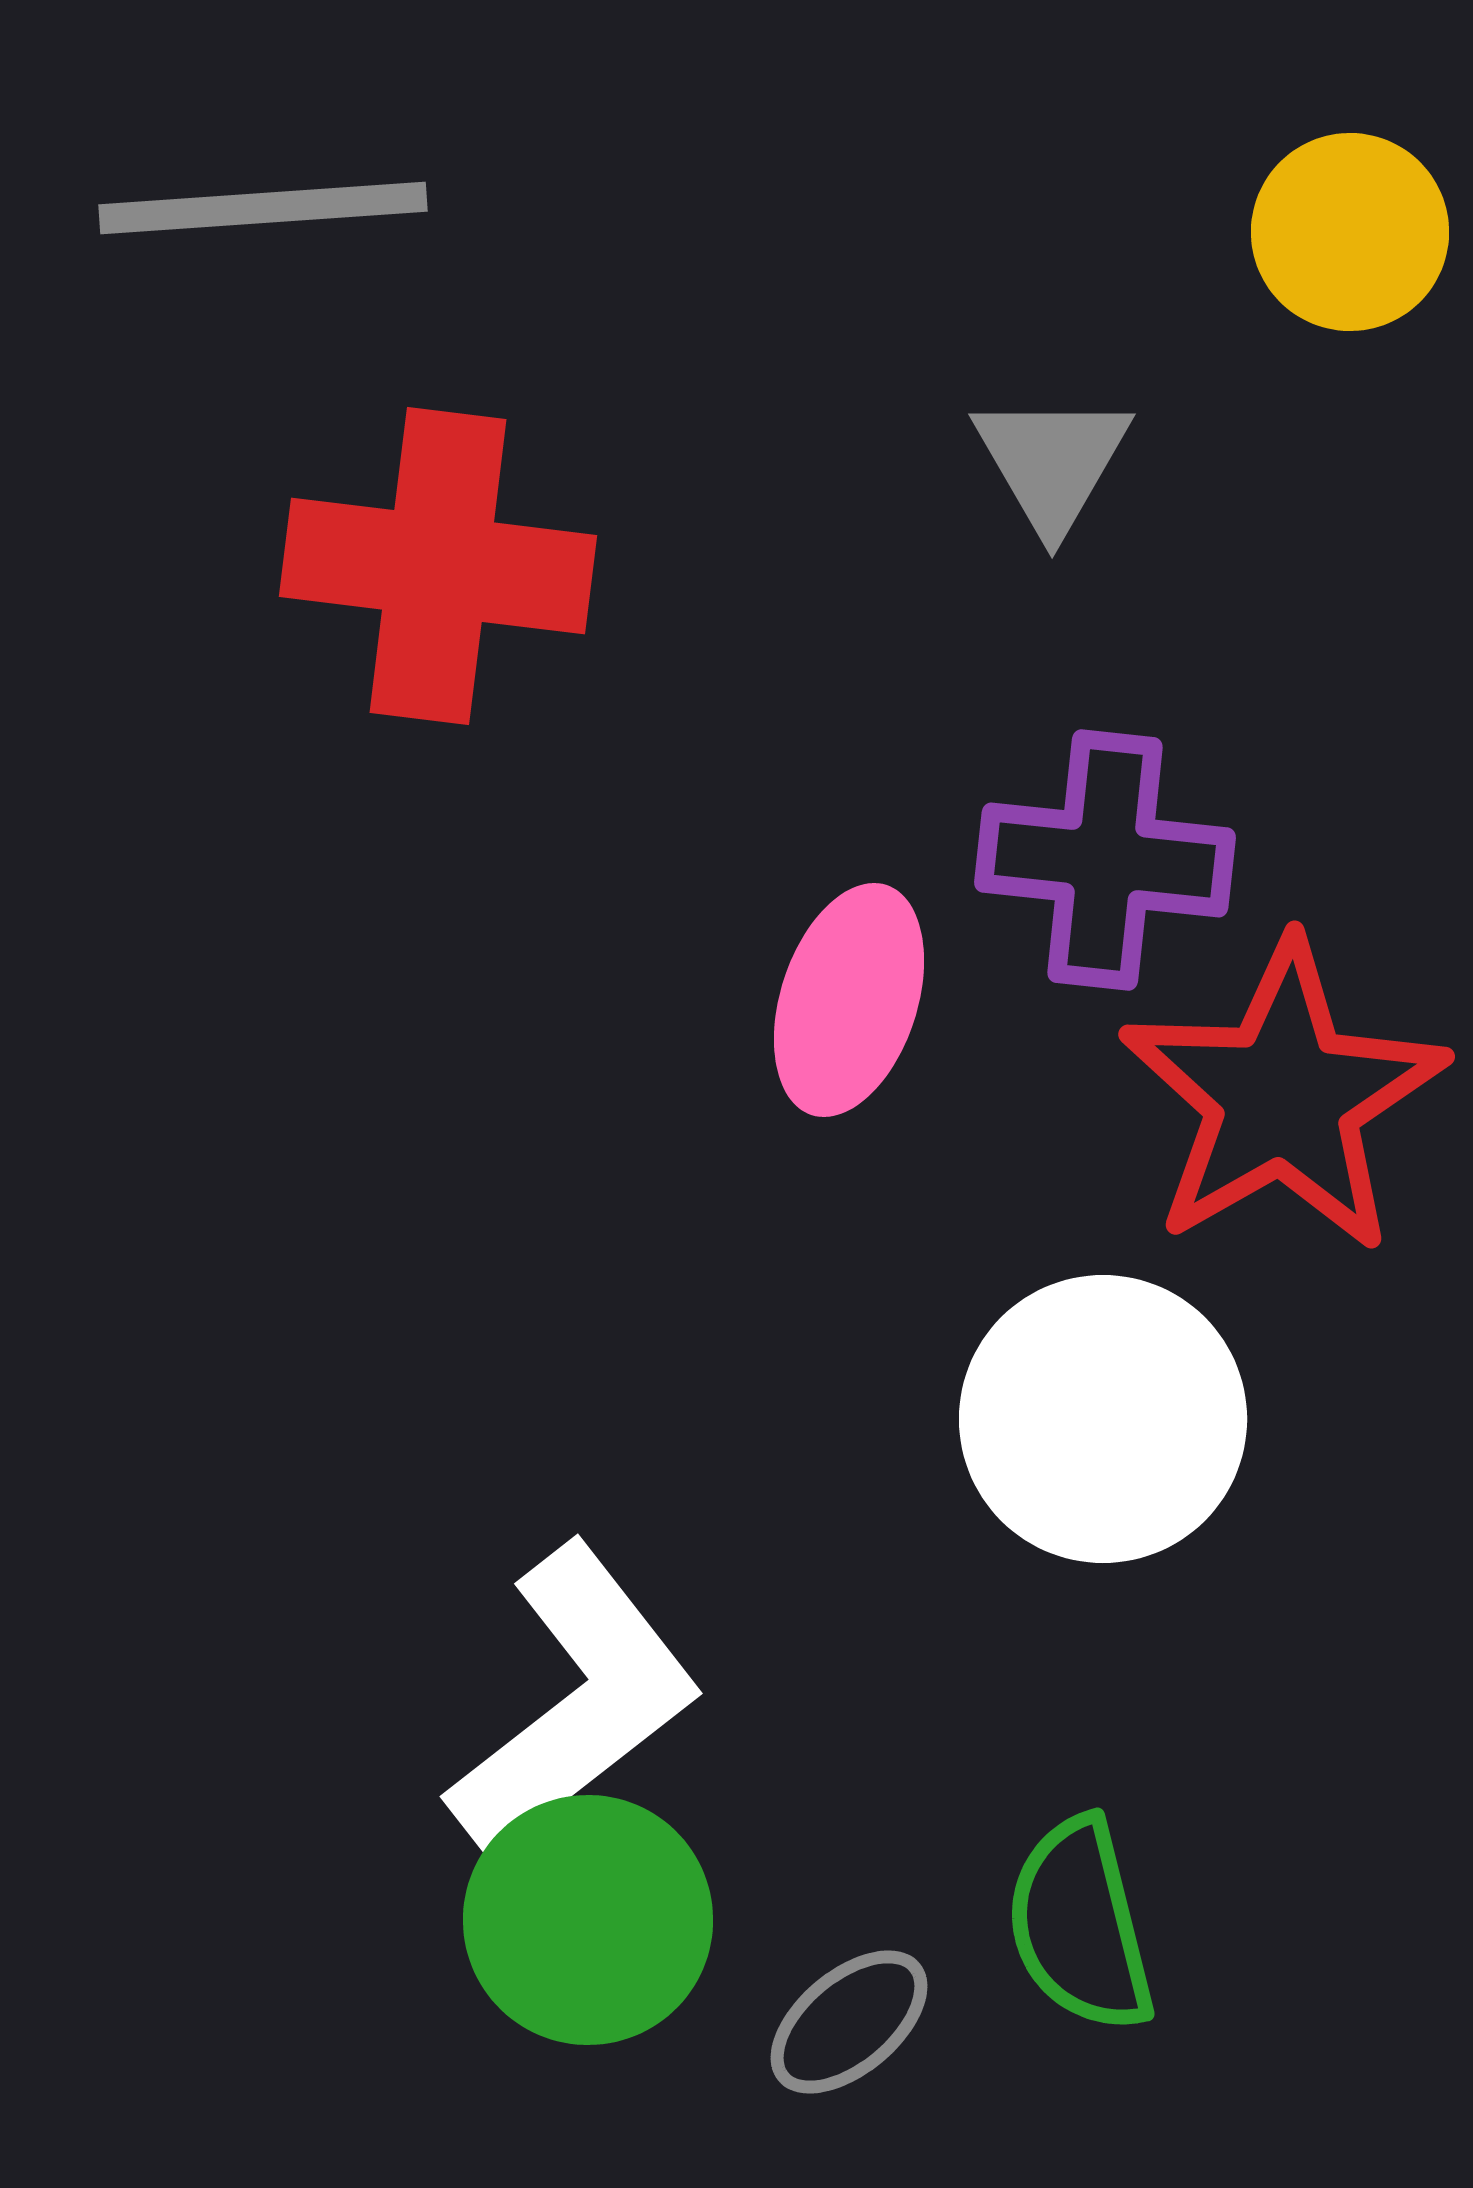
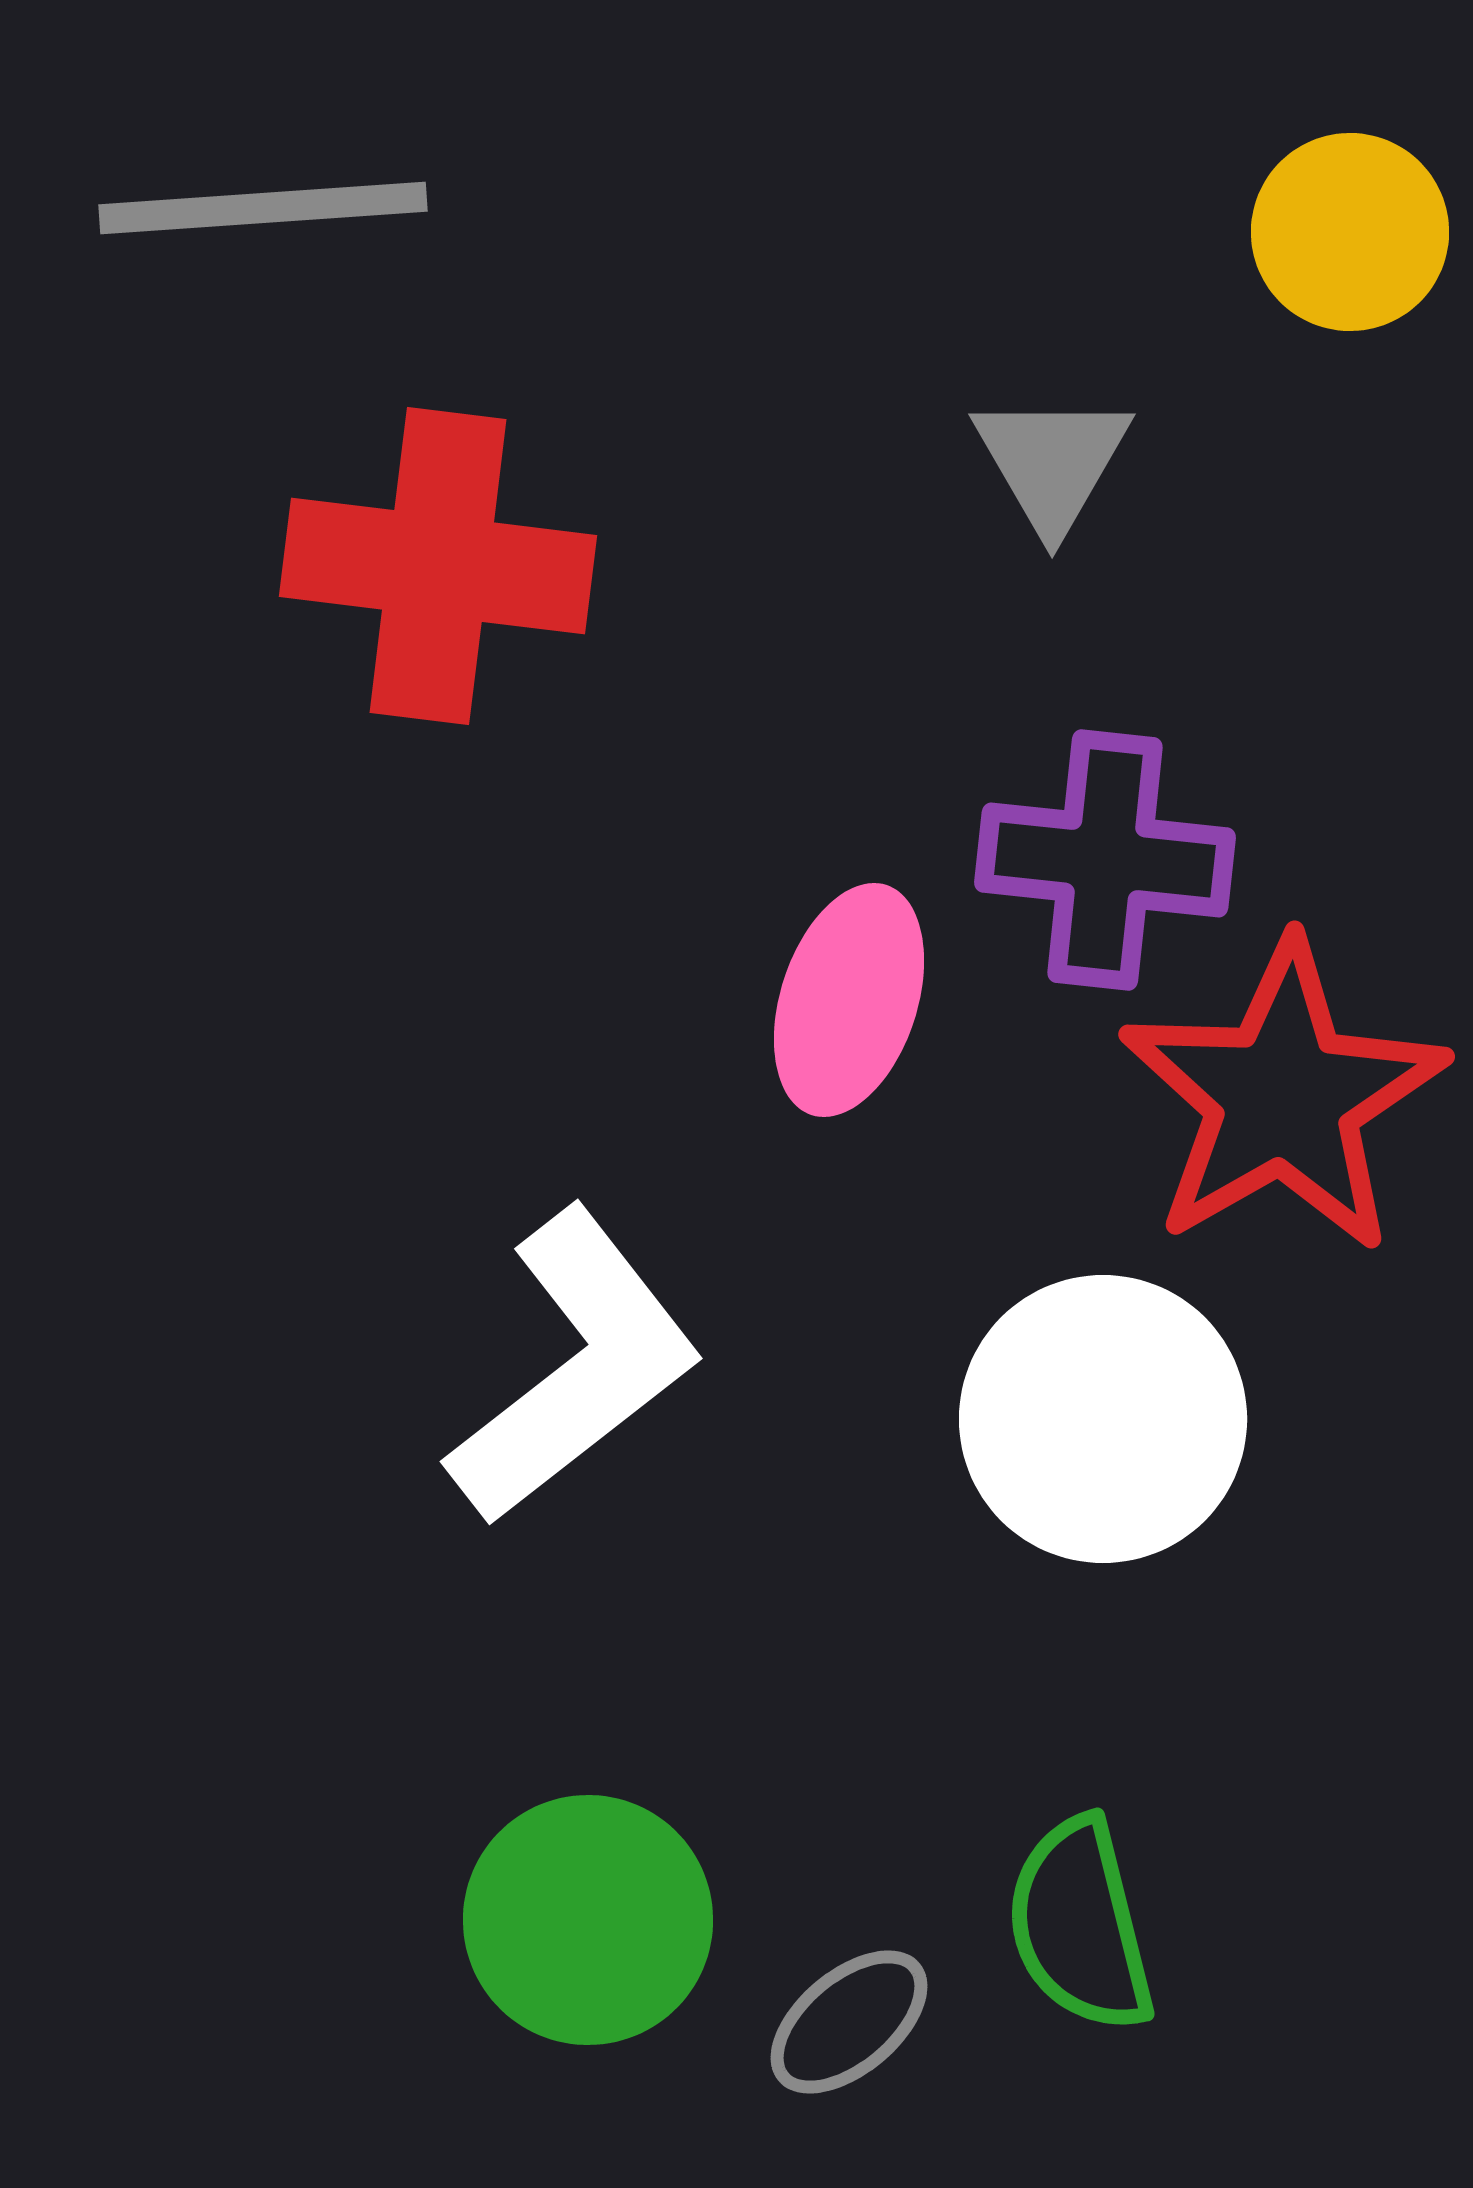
white L-shape: moved 335 px up
